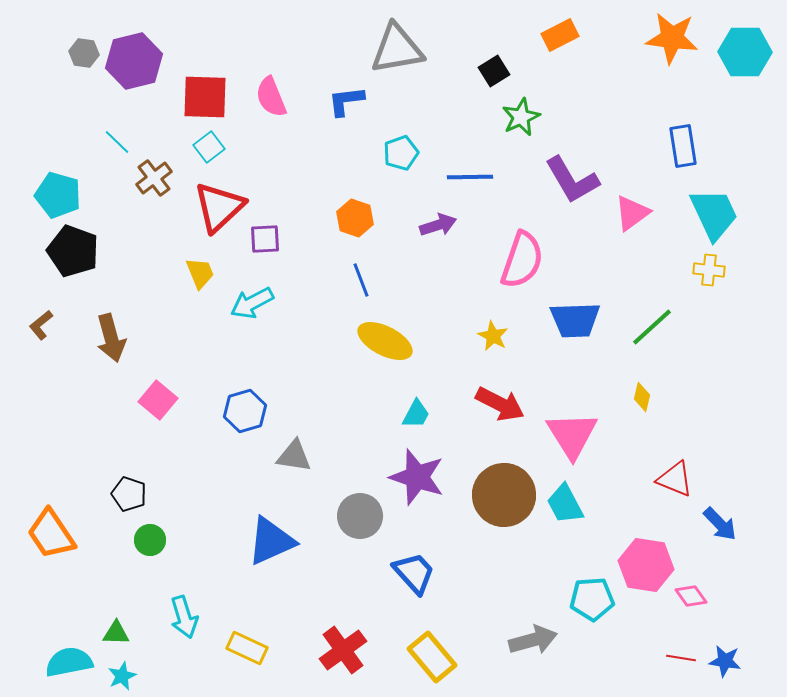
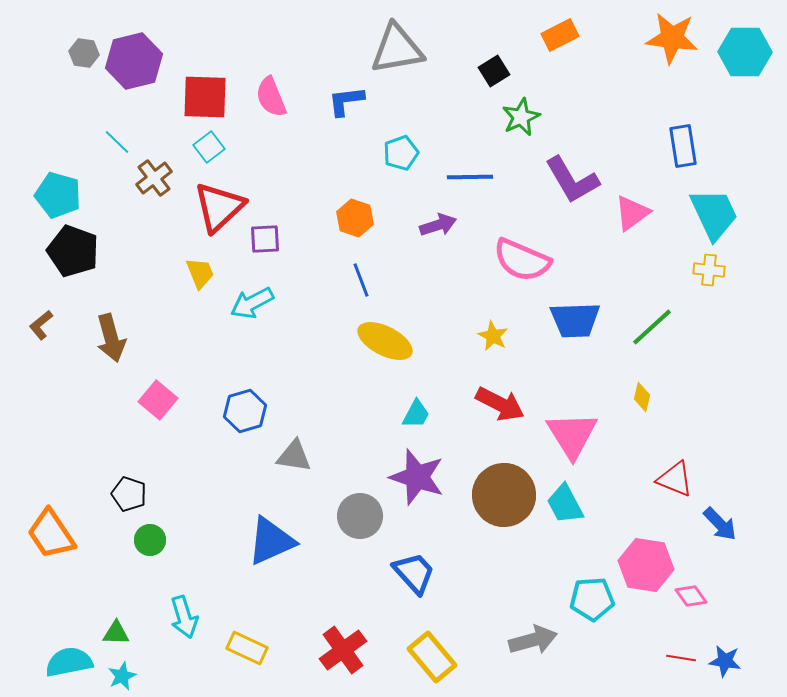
pink semicircle at (522, 260): rotated 94 degrees clockwise
